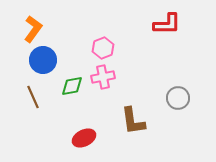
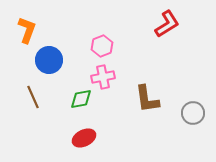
red L-shape: rotated 32 degrees counterclockwise
orange L-shape: moved 6 px left, 1 px down; rotated 16 degrees counterclockwise
pink hexagon: moved 1 px left, 2 px up
blue circle: moved 6 px right
green diamond: moved 9 px right, 13 px down
gray circle: moved 15 px right, 15 px down
brown L-shape: moved 14 px right, 22 px up
